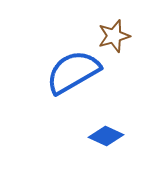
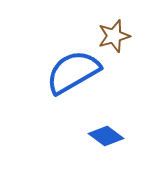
blue diamond: rotated 12 degrees clockwise
